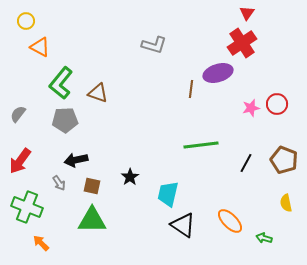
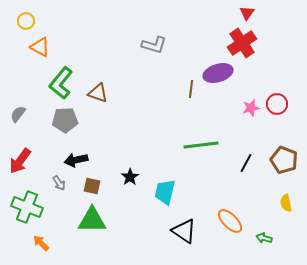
cyan trapezoid: moved 3 px left, 2 px up
black triangle: moved 1 px right, 6 px down
